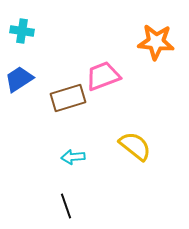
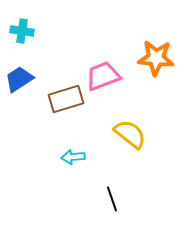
orange star: moved 16 px down
brown rectangle: moved 2 px left, 1 px down
yellow semicircle: moved 5 px left, 12 px up
black line: moved 46 px right, 7 px up
